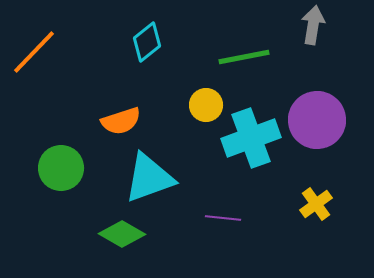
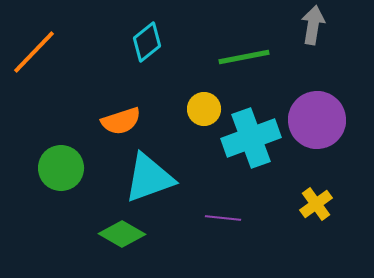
yellow circle: moved 2 px left, 4 px down
